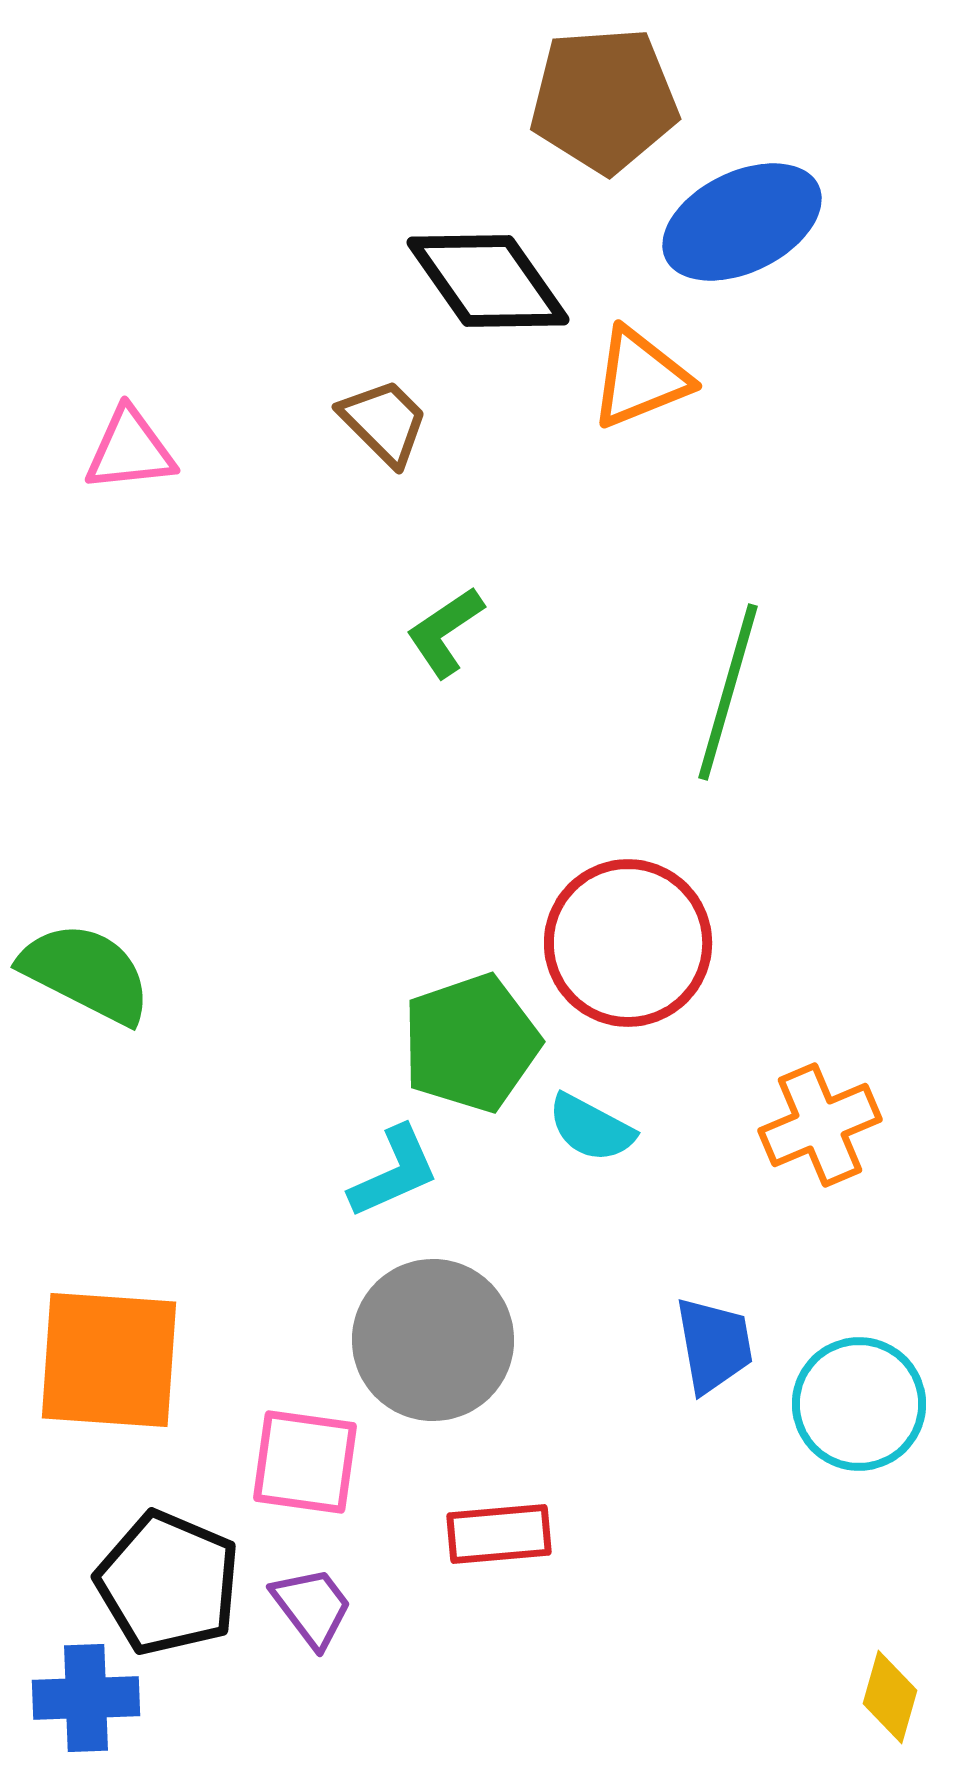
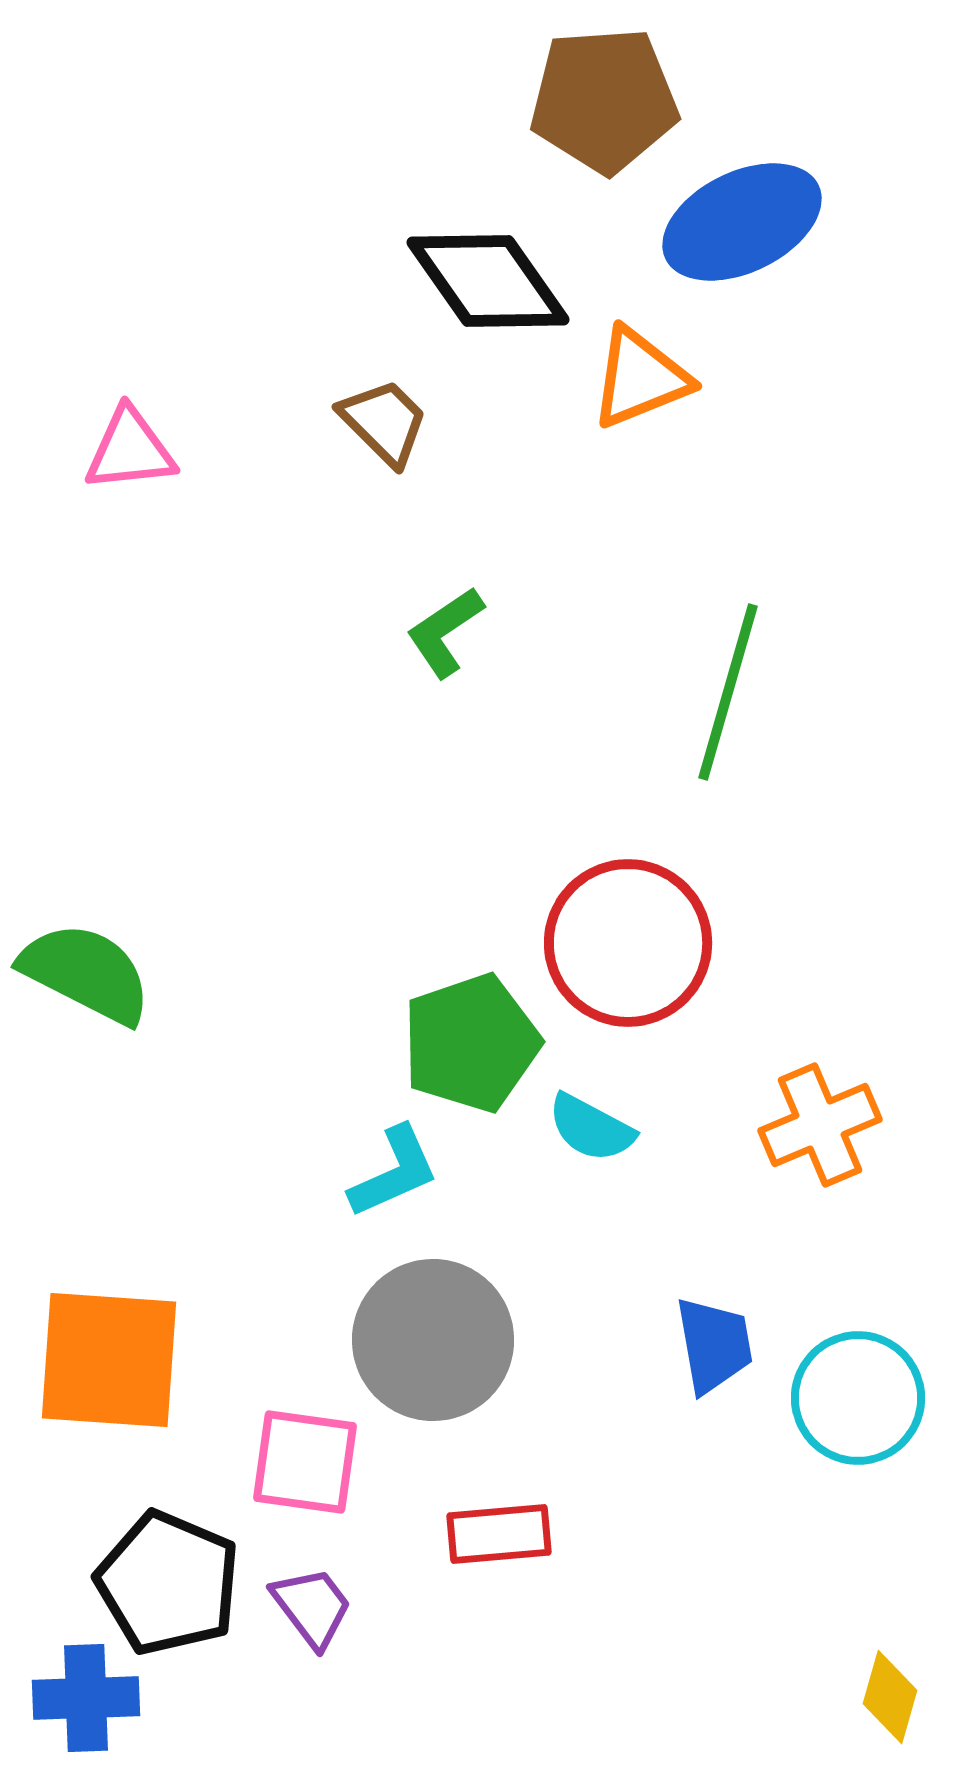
cyan circle: moved 1 px left, 6 px up
